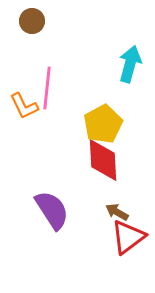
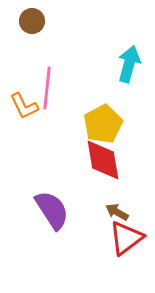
cyan arrow: moved 1 px left
red diamond: rotated 6 degrees counterclockwise
red triangle: moved 2 px left, 1 px down
